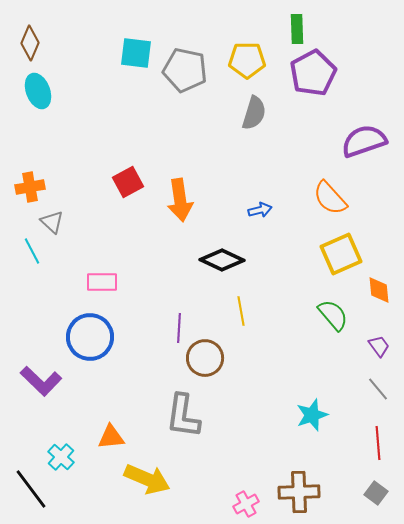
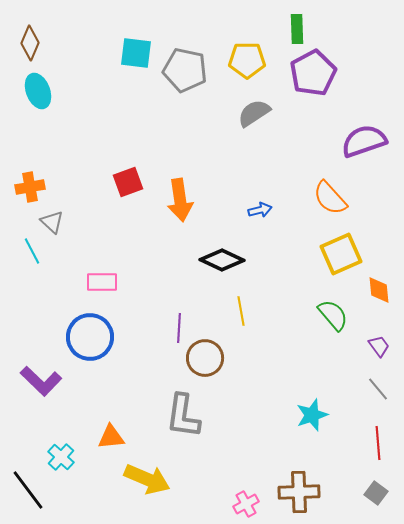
gray semicircle: rotated 140 degrees counterclockwise
red square: rotated 8 degrees clockwise
black line: moved 3 px left, 1 px down
